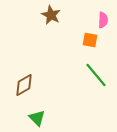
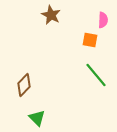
brown diamond: rotated 15 degrees counterclockwise
